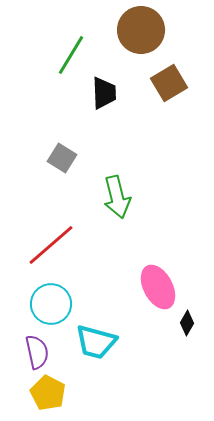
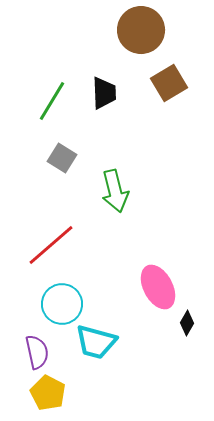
green line: moved 19 px left, 46 px down
green arrow: moved 2 px left, 6 px up
cyan circle: moved 11 px right
